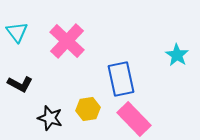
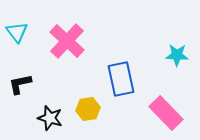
cyan star: rotated 30 degrees counterclockwise
black L-shape: rotated 140 degrees clockwise
pink rectangle: moved 32 px right, 6 px up
